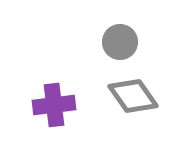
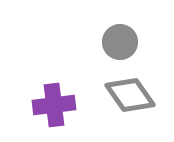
gray diamond: moved 3 px left, 1 px up
